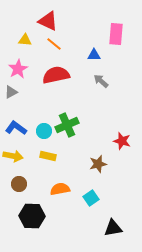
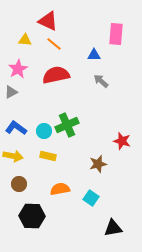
cyan square: rotated 21 degrees counterclockwise
